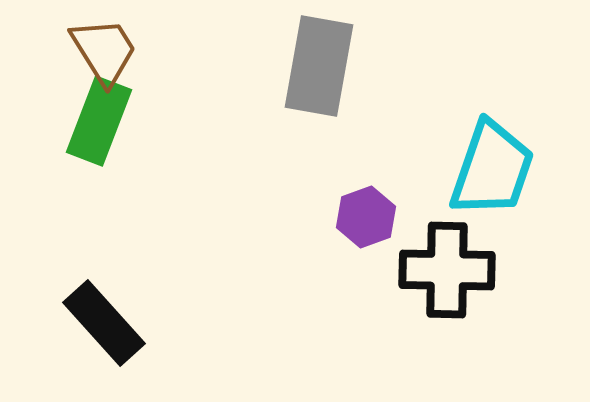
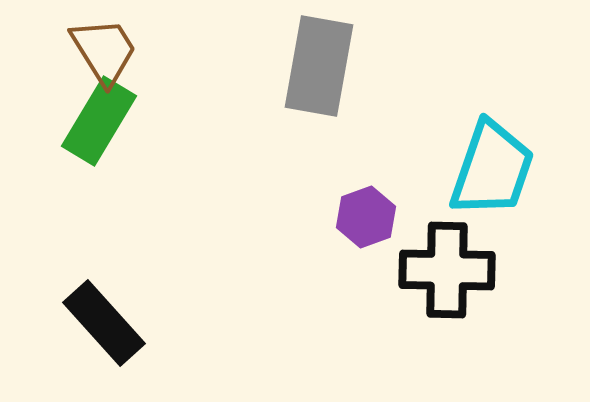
green rectangle: rotated 10 degrees clockwise
